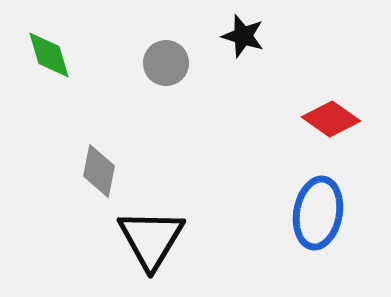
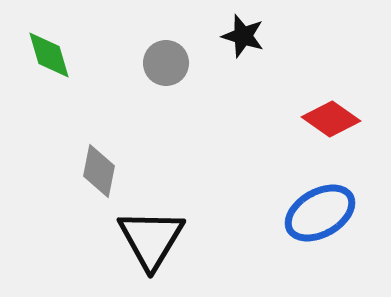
blue ellipse: moved 2 px right; rotated 50 degrees clockwise
